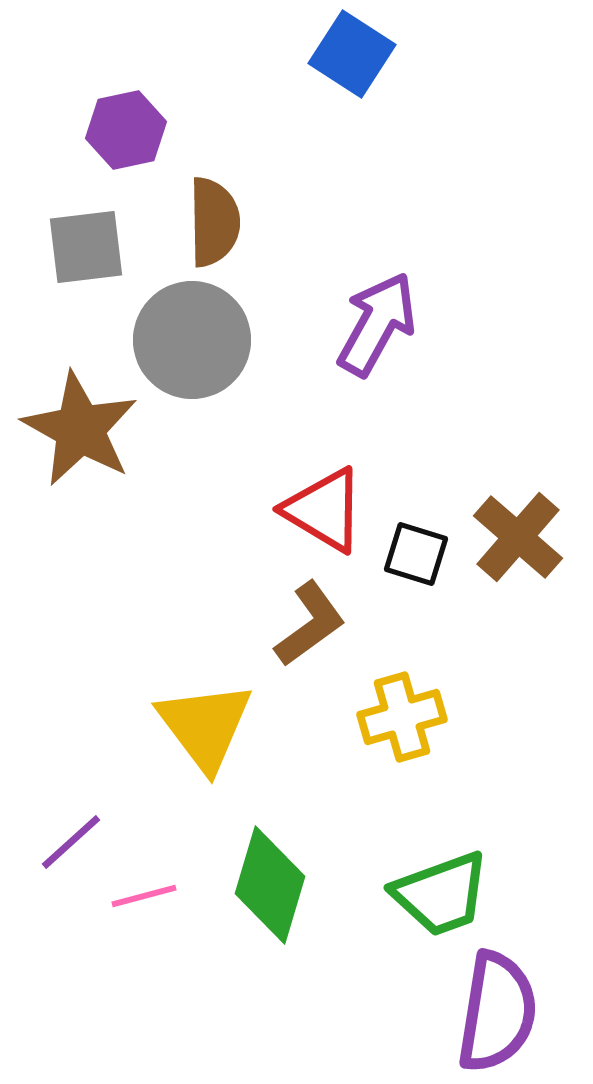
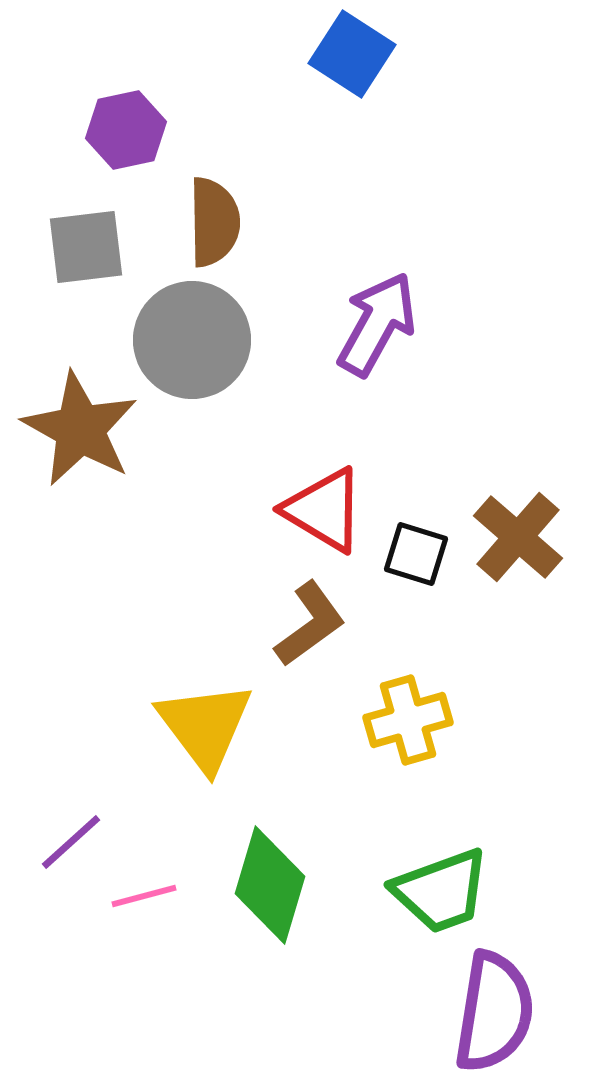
yellow cross: moved 6 px right, 3 px down
green trapezoid: moved 3 px up
purple semicircle: moved 3 px left
